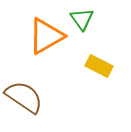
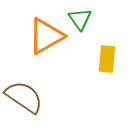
green triangle: moved 2 px left
yellow rectangle: moved 8 px right, 7 px up; rotated 68 degrees clockwise
